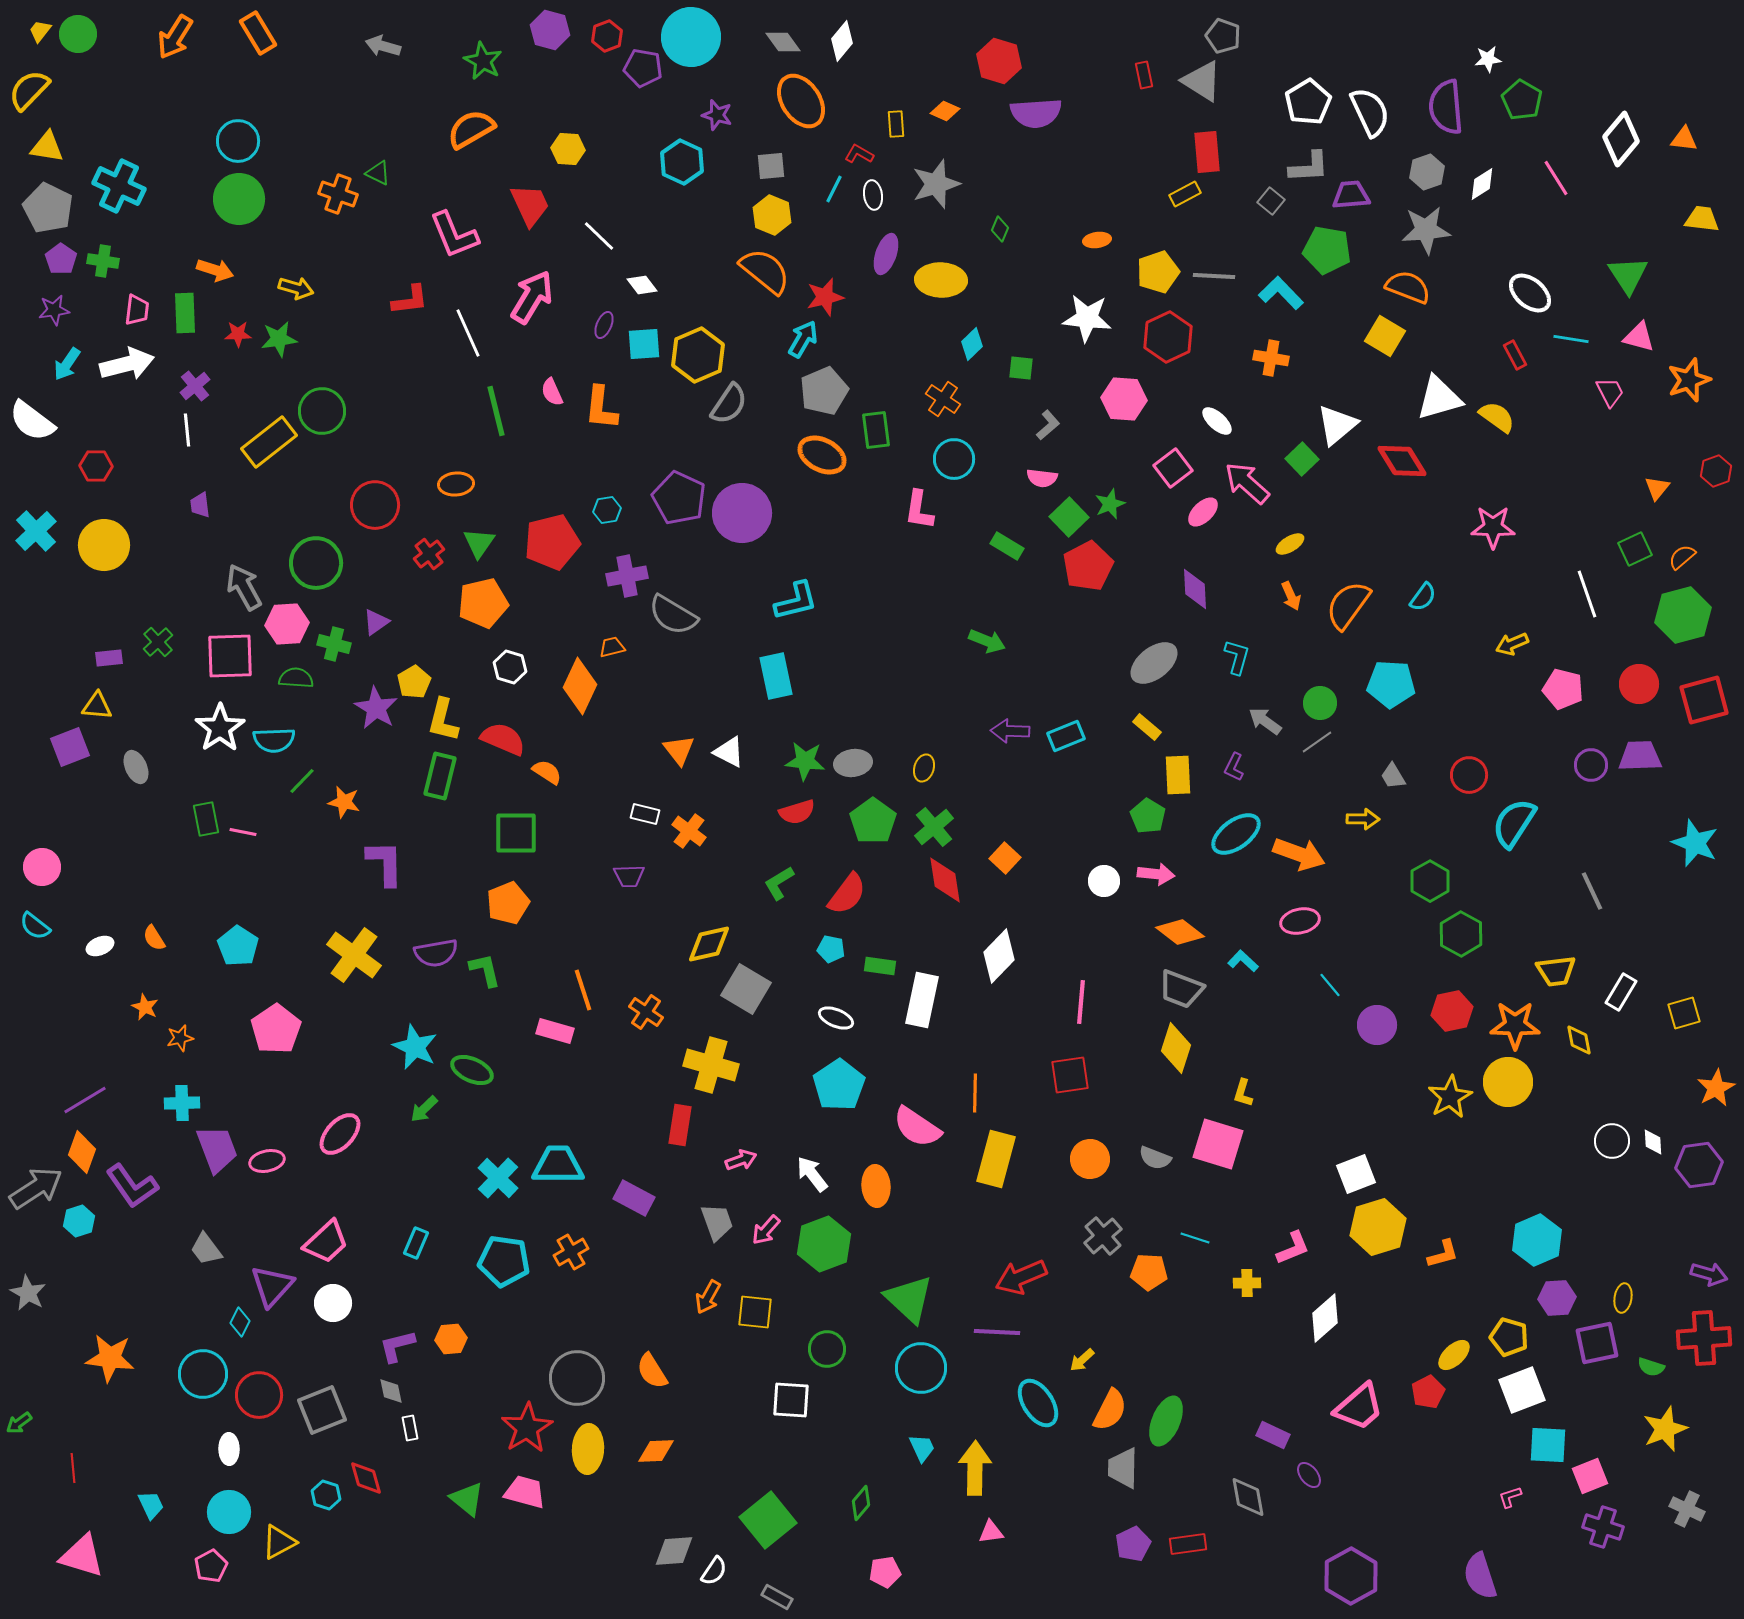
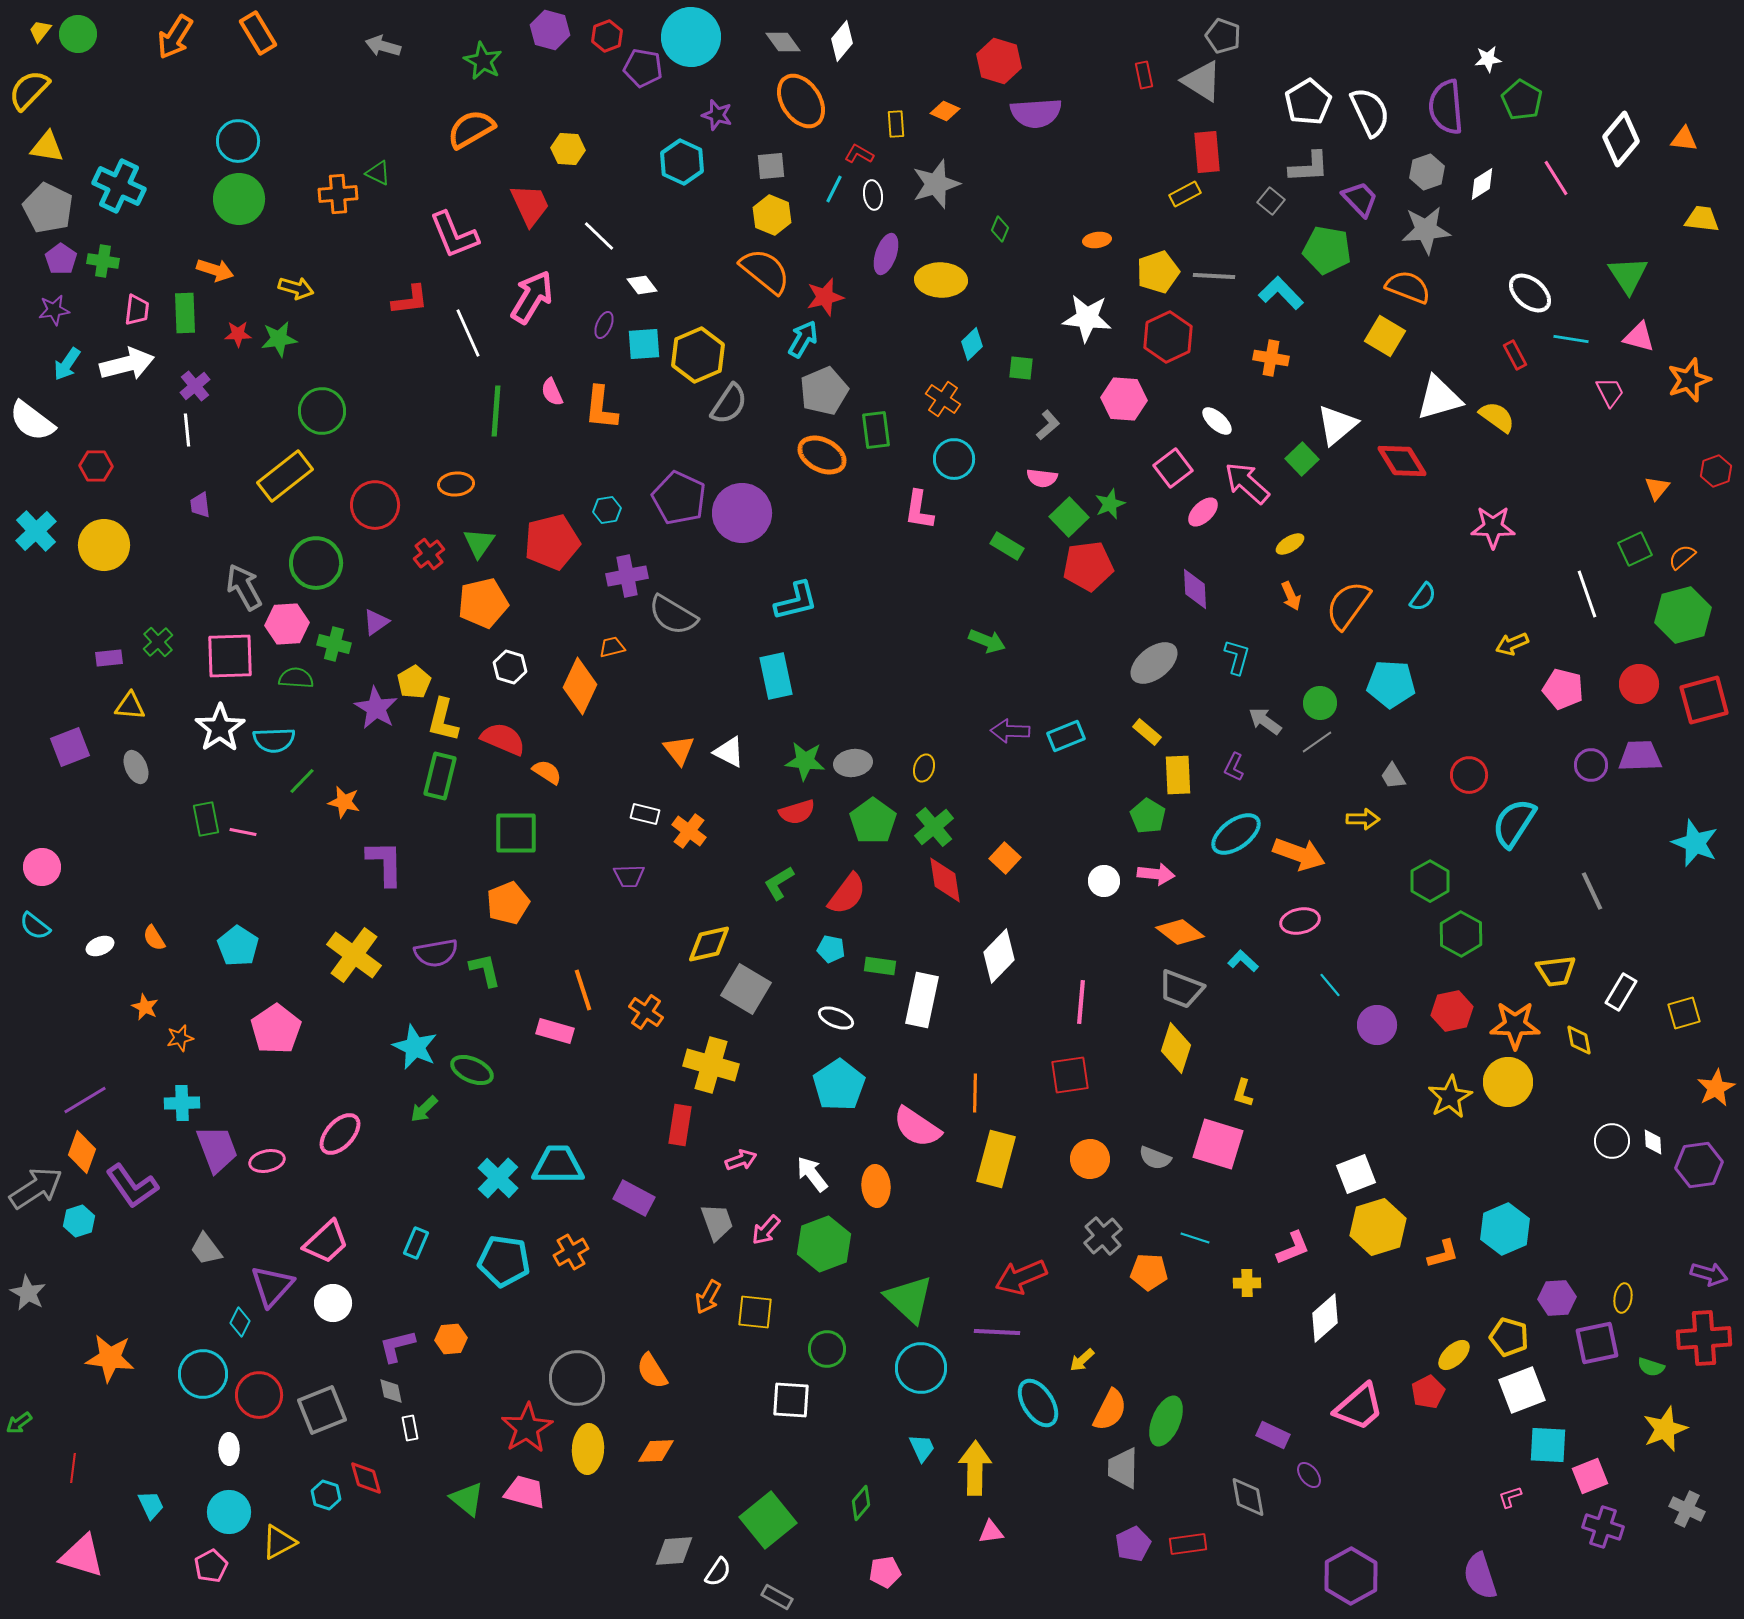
orange cross at (338, 194): rotated 24 degrees counterclockwise
purple trapezoid at (1351, 195): moved 9 px right, 4 px down; rotated 51 degrees clockwise
green line at (496, 411): rotated 18 degrees clockwise
yellow rectangle at (269, 442): moved 16 px right, 34 px down
red pentagon at (1088, 566): rotated 21 degrees clockwise
yellow triangle at (97, 706): moved 33 px right
yellow rectangle at (1147, 727): moved 5 px down
cyan hexagon at (1537, 1240): moved 32 px left, 11 px up
red line at (73, 1468): rotated 12 degrees clockwise
white semicircle at (714, 1571): moved 4 px right, 1 px down
